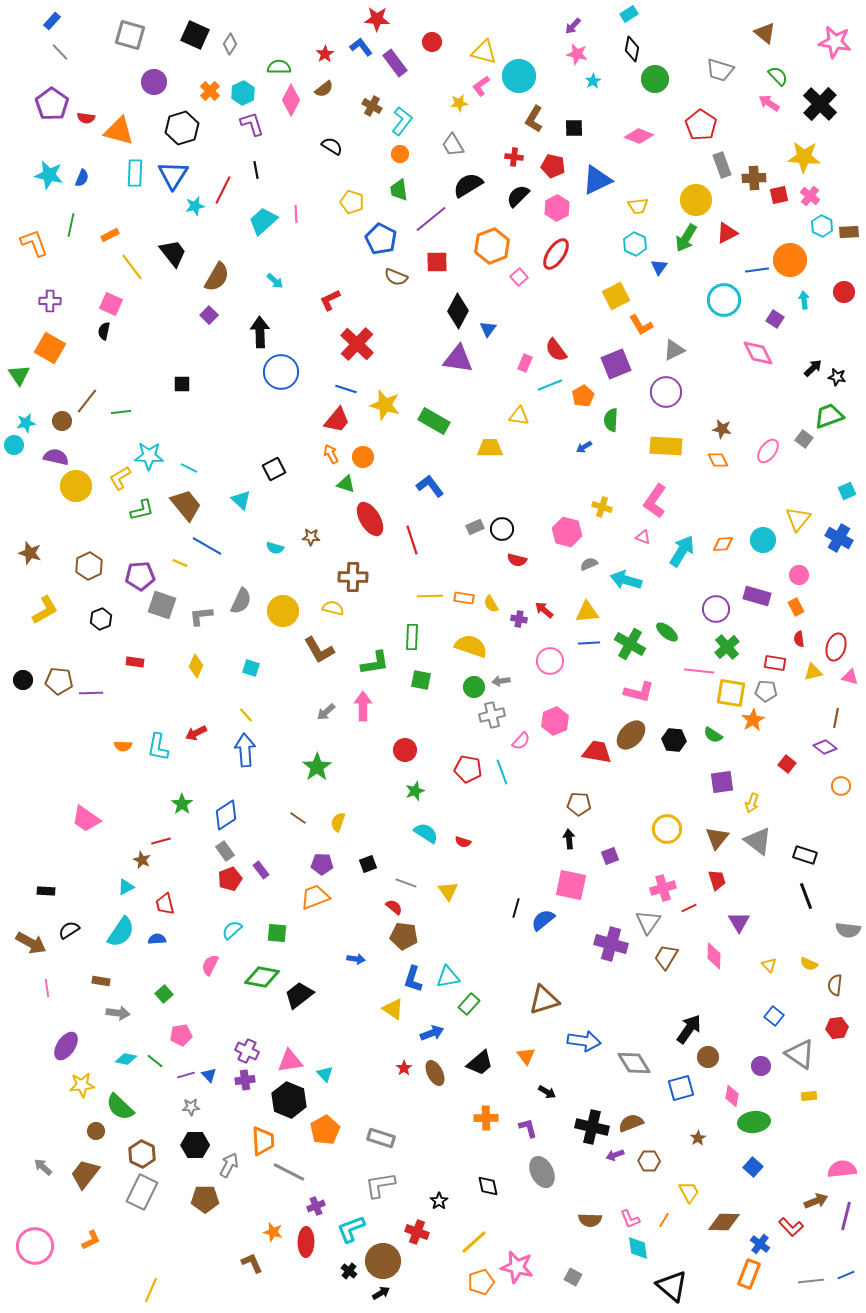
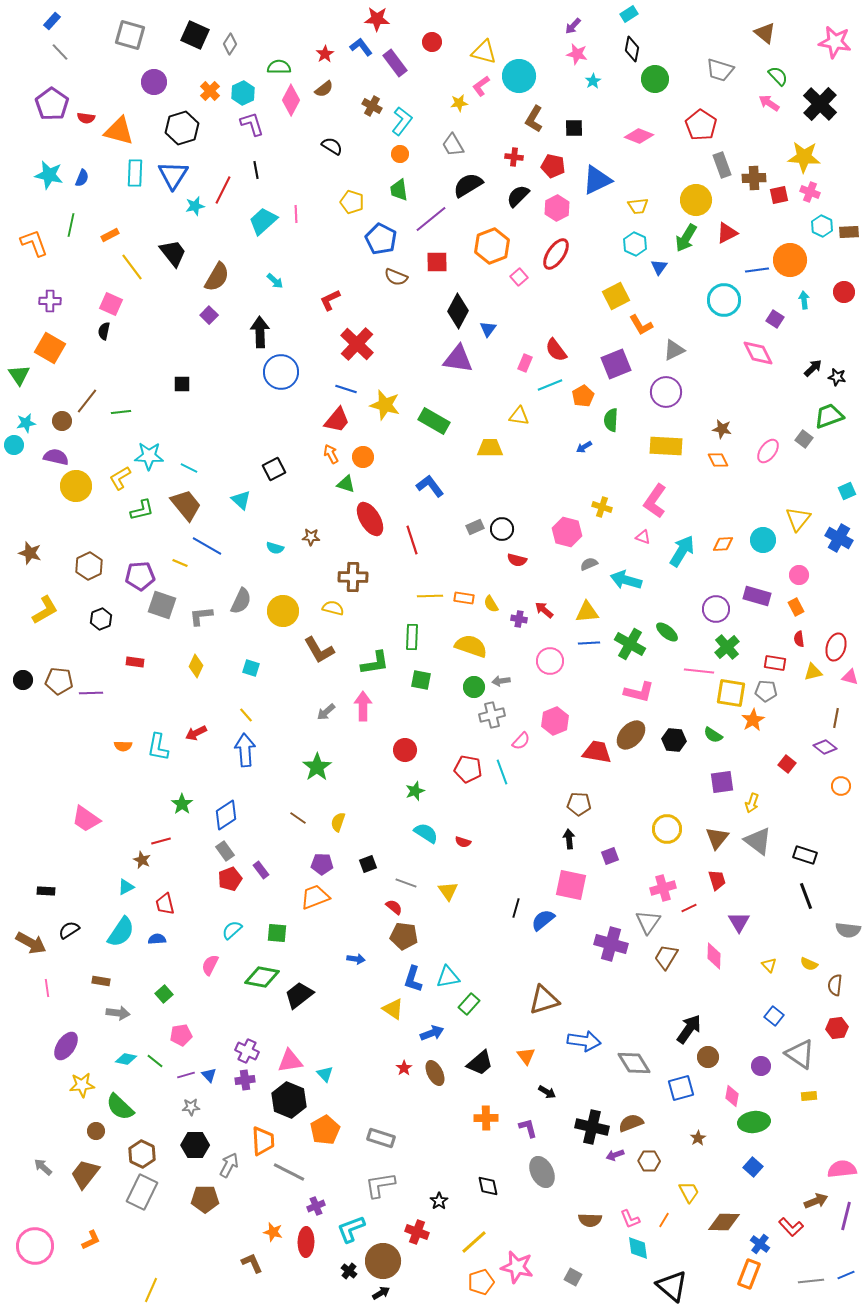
pink cross at (810, 196): moved 4 px up; rotated 18 degrees counterclockwise
